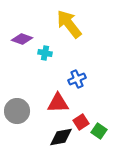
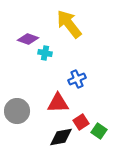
purple diamond: moved 6 px right
